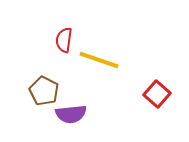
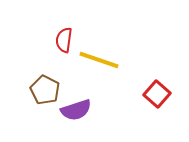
brown pentagon: moved 1 px right, 1 px up
purple semicircle: moved 5 px right, 4 px up; rotated 12 degrees counterclockwise
